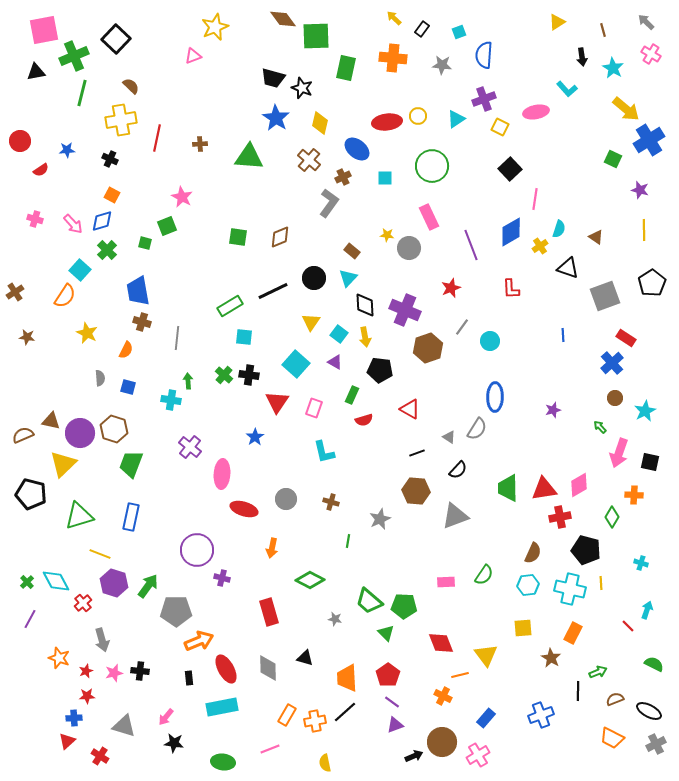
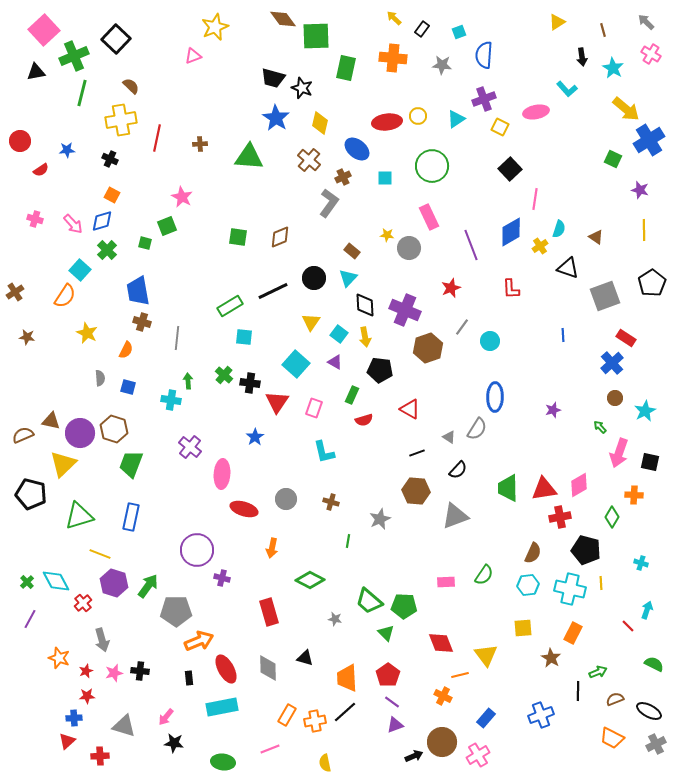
pink square at (44, 30): rotated 32 degrees counterclockwise
black cross at (249, 375): moved 1 px right, 8 px down
red cross at (100, 756): rotated 36 degrees counterclockwise
